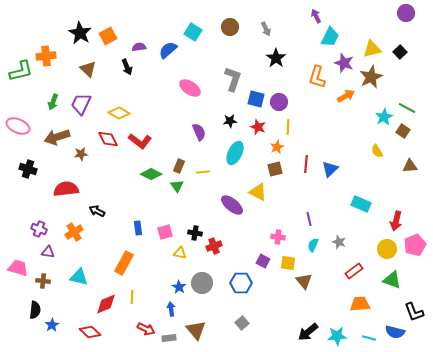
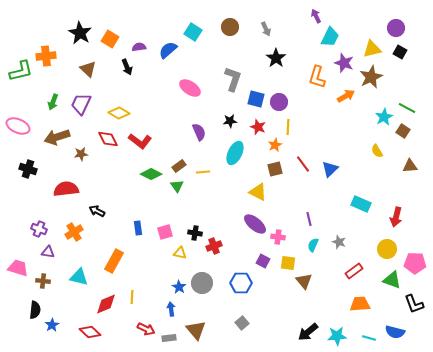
purple circle at (406, 13): moved 10 px left, 15 px down
orange square at (108, 36): moved 2 px right, 3 px down; rotated 30 degrees counterclockwise
black square at (400, 52): rotated 16 degrees counterclockwise
orange star at (277, 147): moved 2 px left, 2 px up
red line at (306, 164): moved 3 px left; rotated 42 degrees counterclockwise
brown rectangle at (179, 166): rotated 32 degrees clockwise
purple ellipse at (232, 205): moved 23 px right, 19 px down
red arrow at (396, 221): moved 4 px up
pink pentagon at (415, 245): moved 18 px down; rotated 25 degrees clockwise
orange rectangle at (124, 263): moved 10 px left, 2 px up
black L-shape at (414, 312): moved 8 px up
